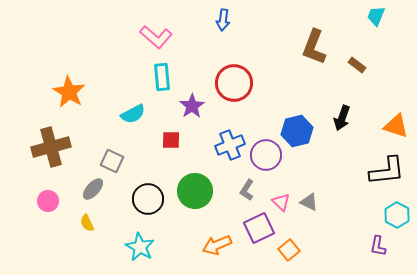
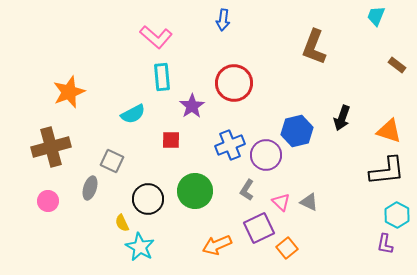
brown rectangle: moved 40 px right
orange star: rotated 20 degrees clockwise
orange triangle: moved 7 px left, 5 px down
gray ellipse: moved 3 px left, 1 px up; rotated 25 degrees counterclockwise
yellow semicircle: moved 35 px right
purple L-shape: moved 7 px right, 2 px up
orange square: moved 2 px left, 2 px up
